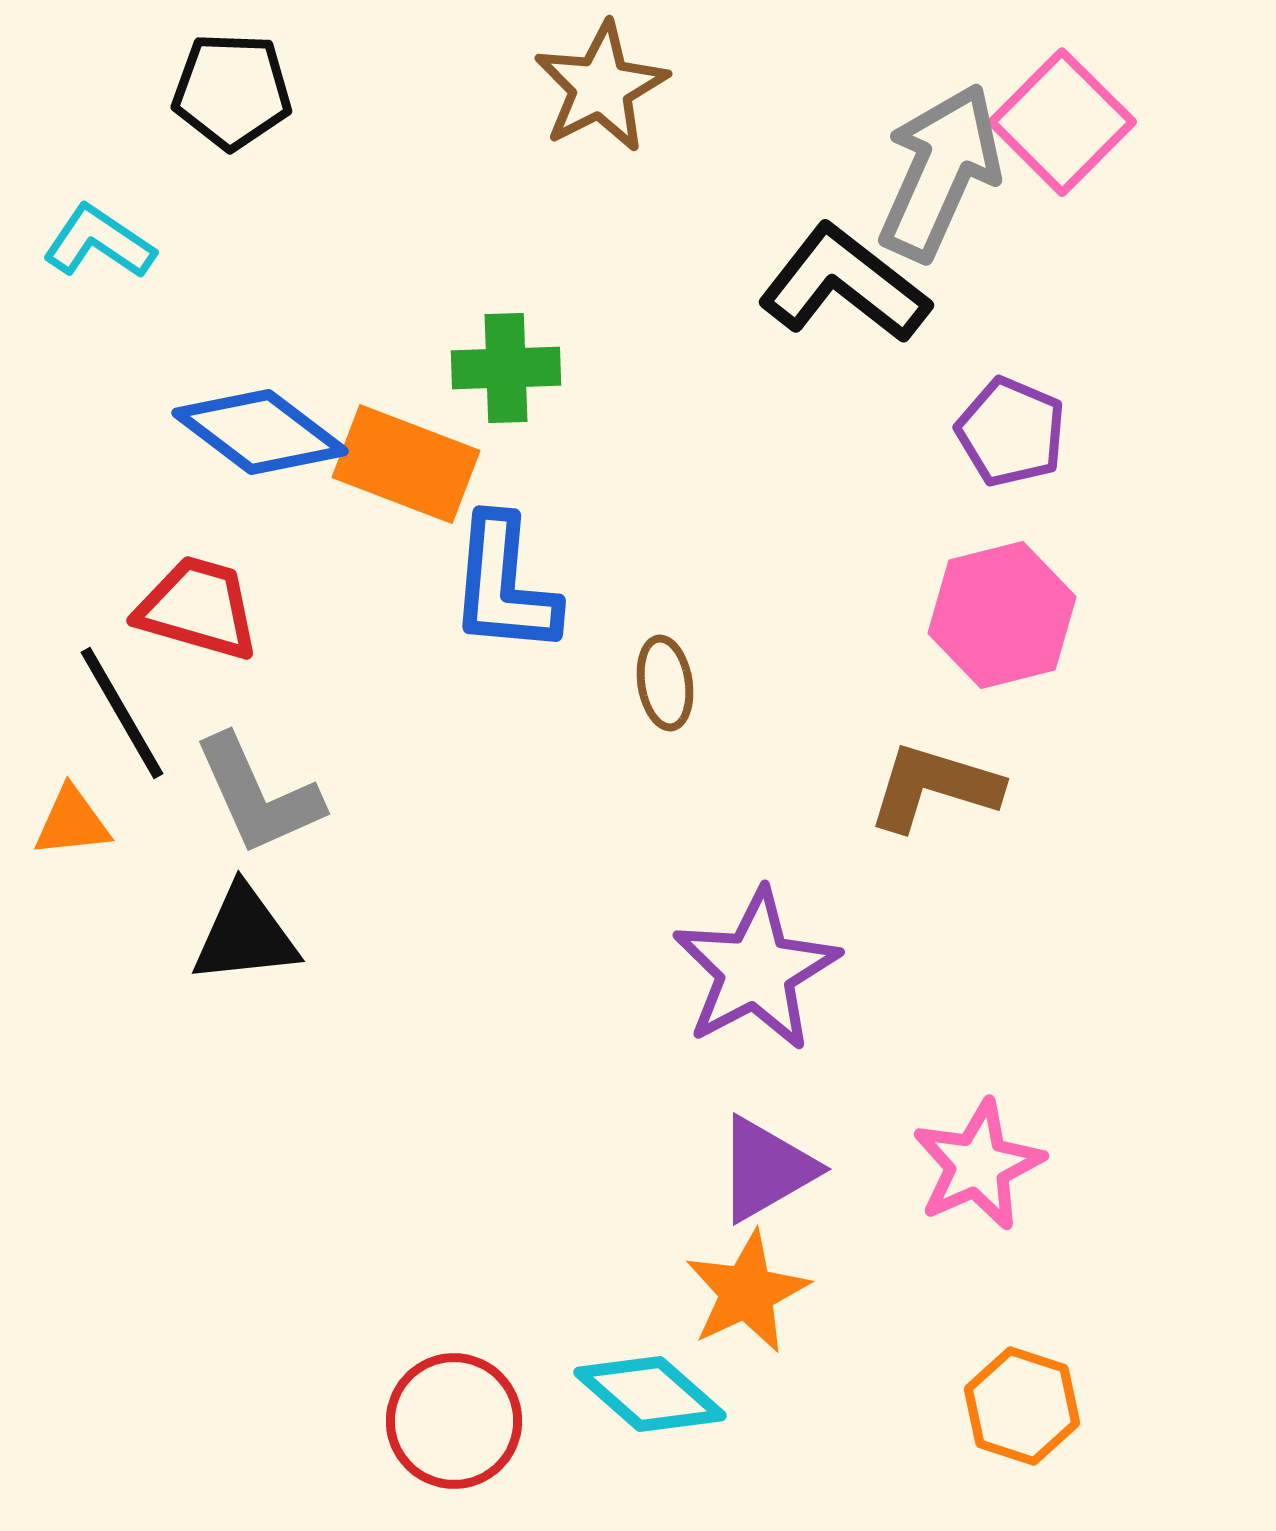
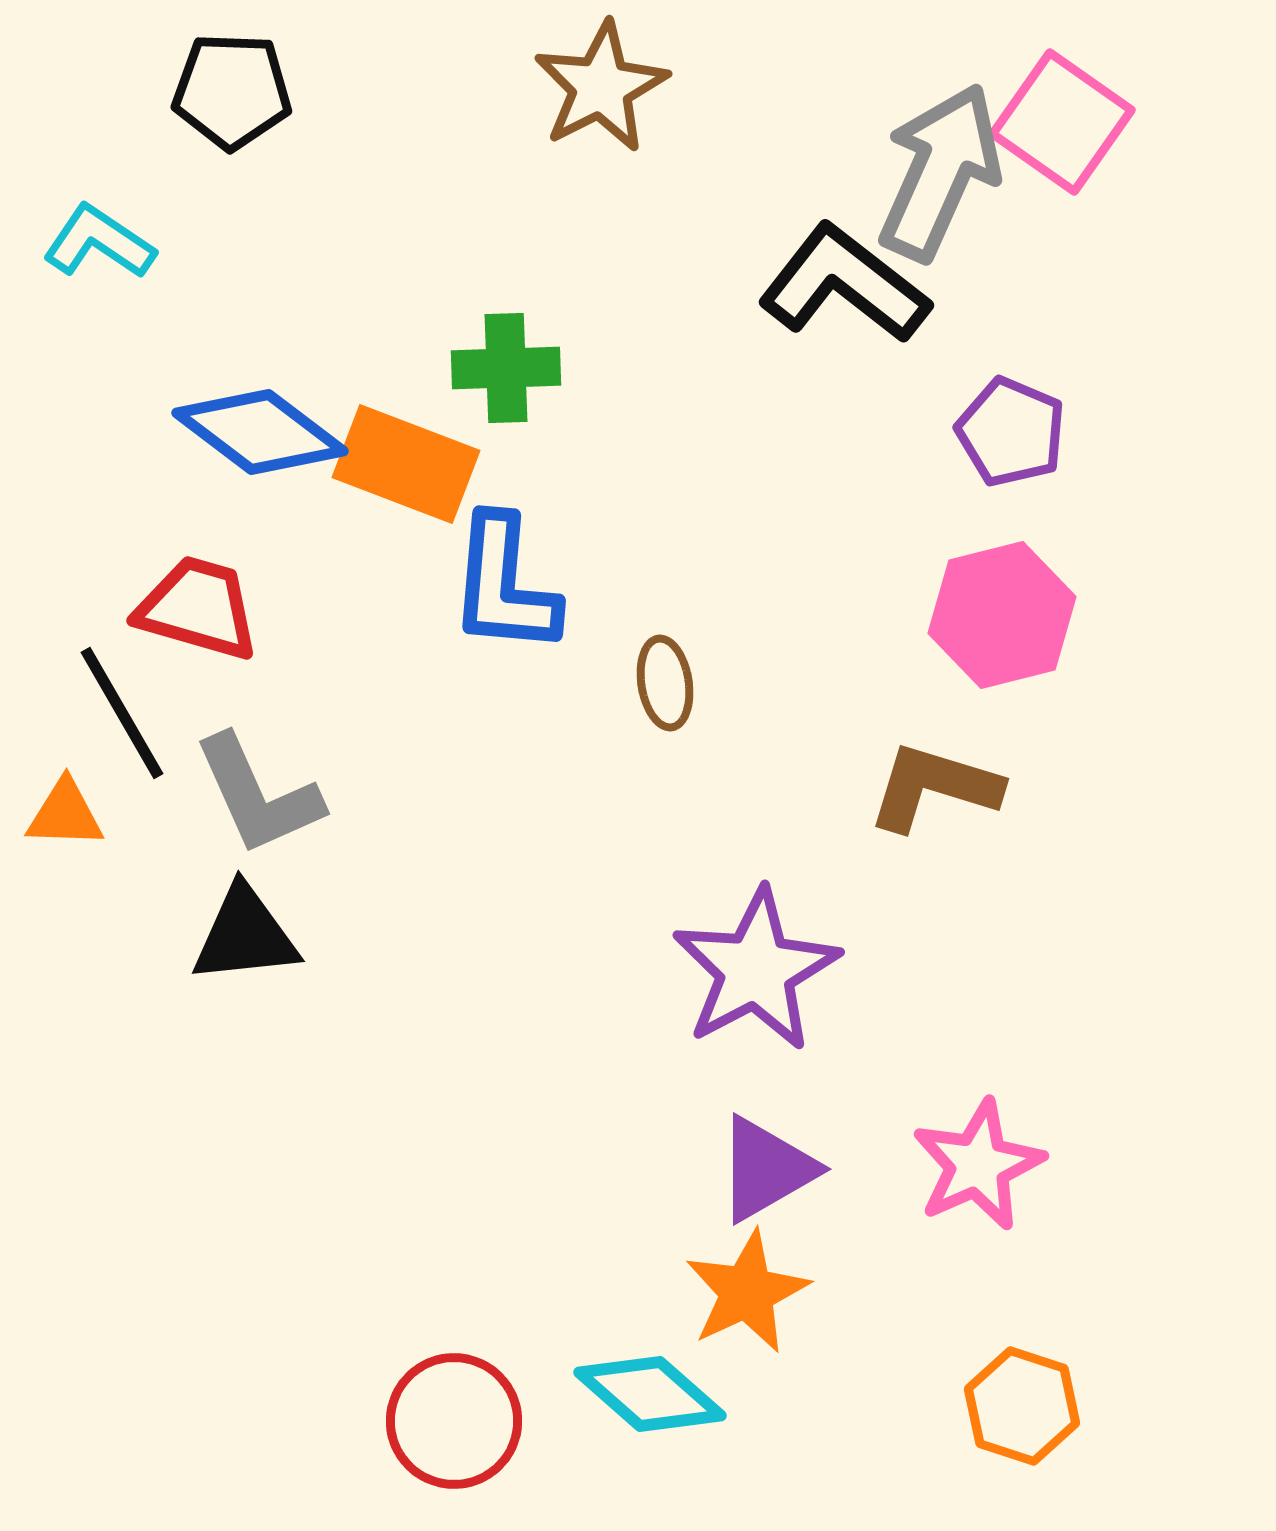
pink square: rotated 10 degrees counterclockwise
orange triangle: moved 7 px left, 8 px up; rotated 8 degrees clockwise
